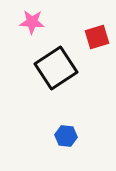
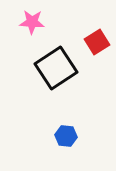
red square: moved 5 px down; rotated 15 degrees counterclockwise
